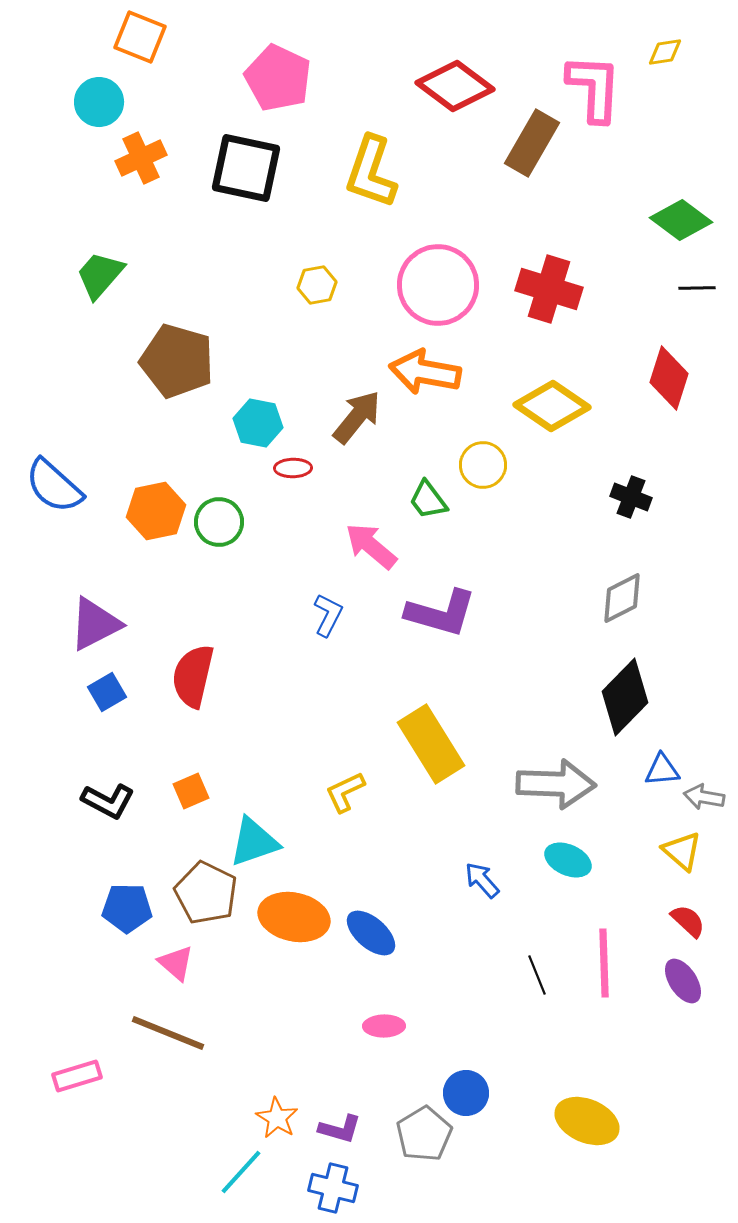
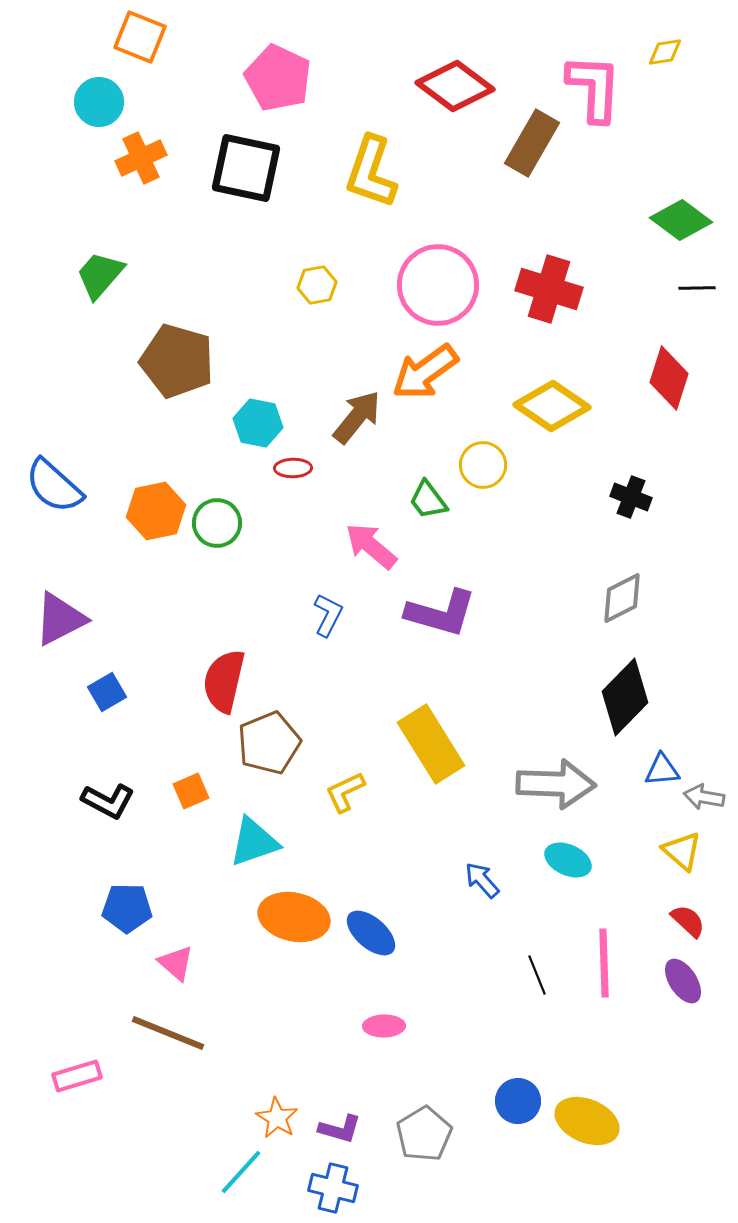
orange arrow at (425, 372): rotated 46 degrees counterclockwise
green circle at (219, 522): moved 2 px left, 1 px down
purple triangle at (95, 624): moved 35 px left, 5 px up
red semicircle at (193, 676): moved 31 px right, 5 px down
brown pentagon at (206, 893): moved 63 px right, 150 px up; rotated 24 degrees clockwise
blue circle at (466, 1093): moved 52 px right, 8 px down
